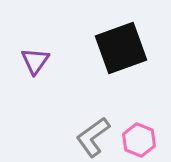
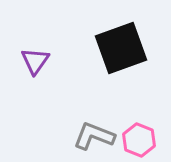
gray L-shape: moved 1 px right, 1 px up; rotated 57 degrees clockwise
